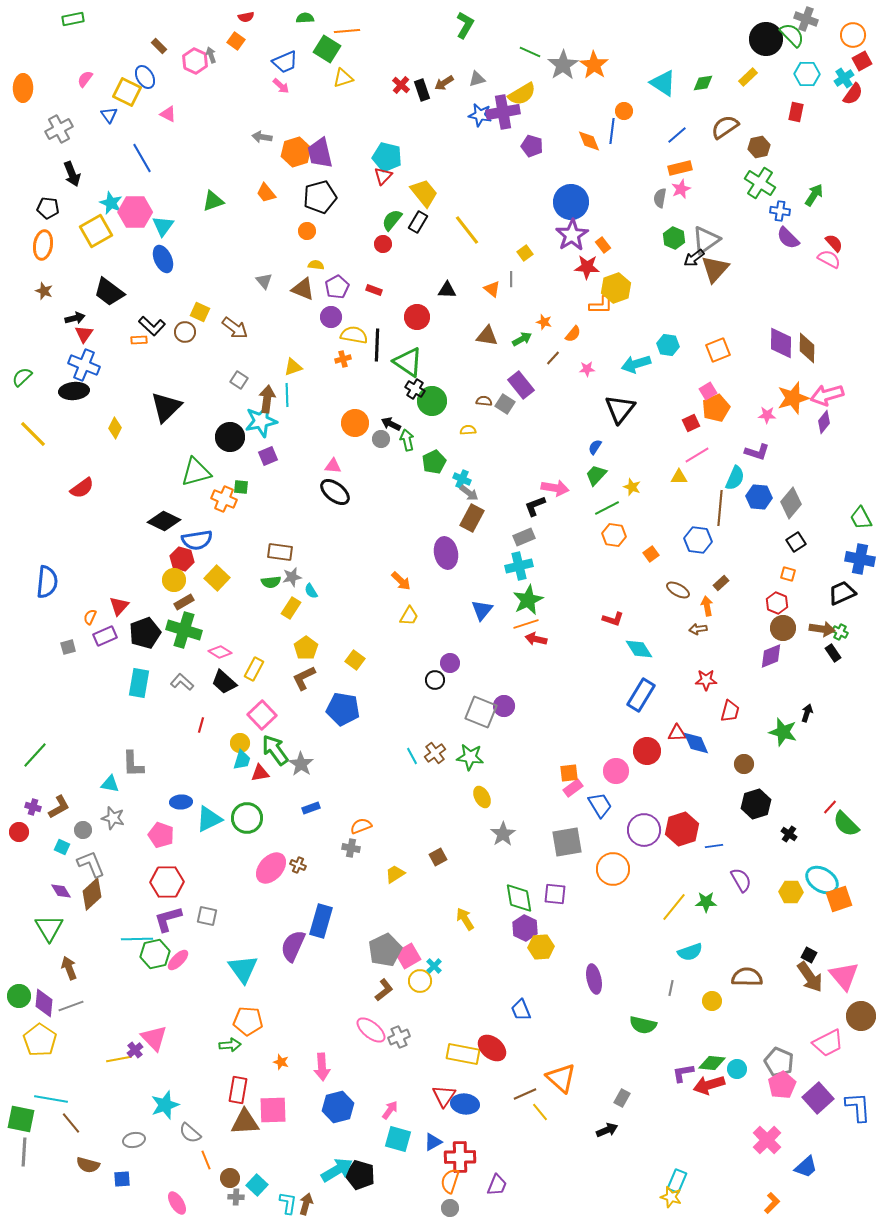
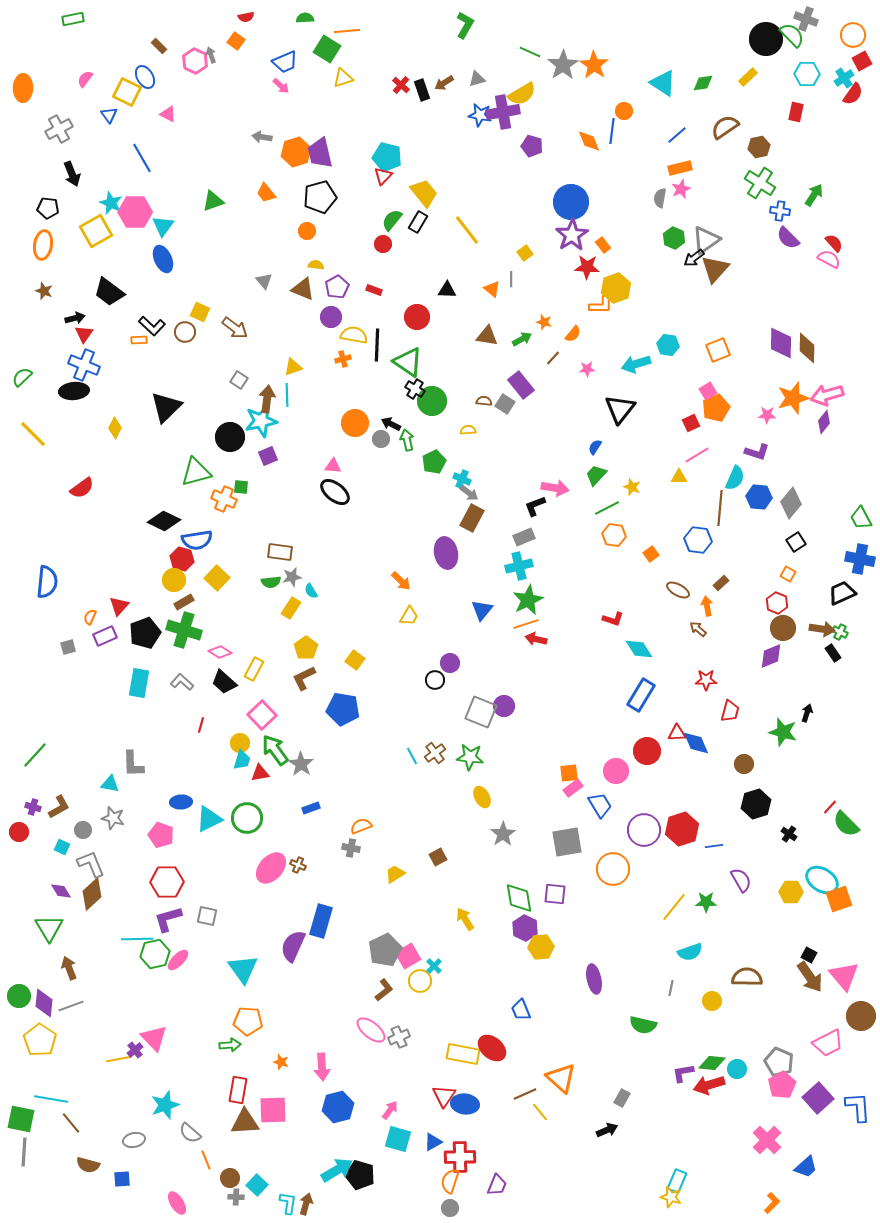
orange square at (788, 574): rotated 14 degrees clockwise
brown arrow at (698, 629): rotated 48 degrees clockwise
